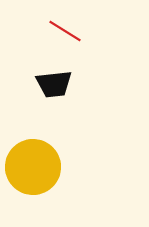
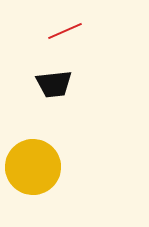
red line: rotated 56 degrees counterclockwise
